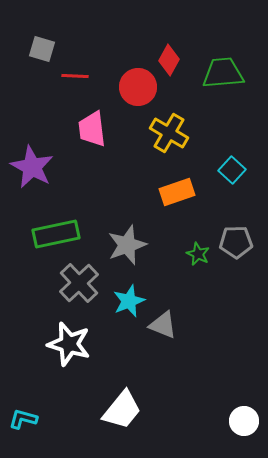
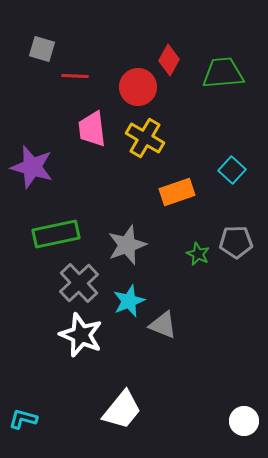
yellow cross: moved 24 px left, 5 px down
purple star: rotated 12 degrees counterclockwise
white star: moved 12 px right, 9 px up; rotated 6 degrees clockwise
